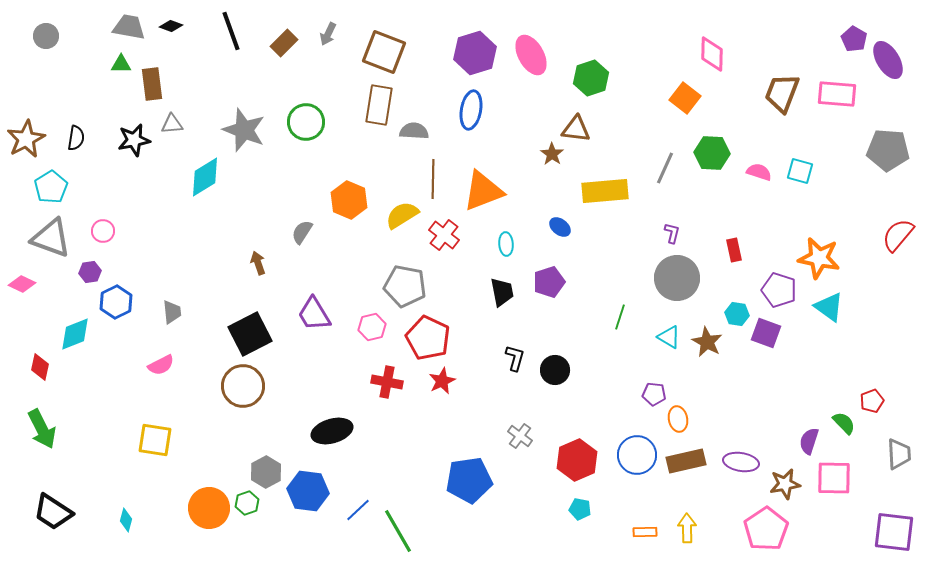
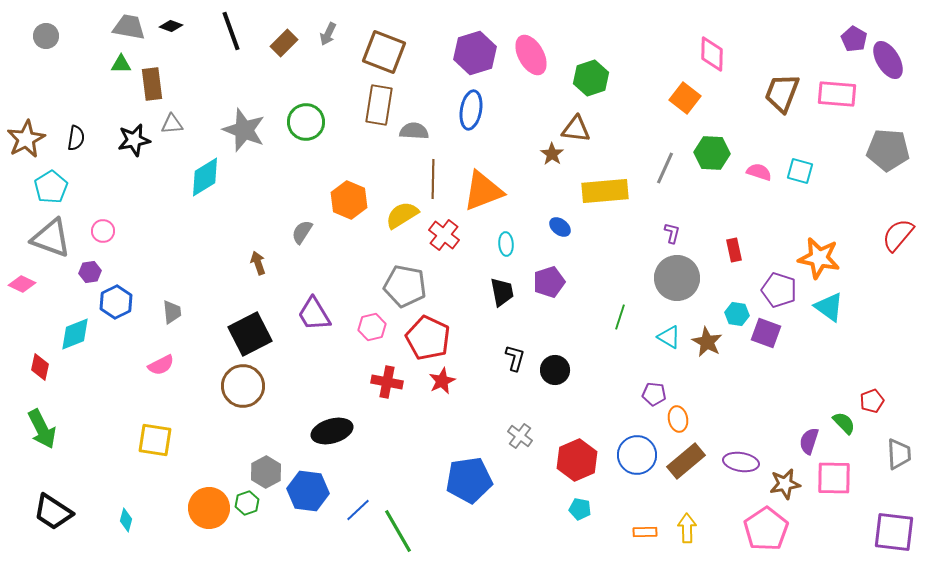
brown rectangle at (686, 461): rotated 27 degrees counterclockwise
